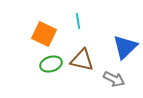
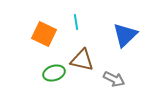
cyan line: moved 2 px left, 1 px down
blue triangle: moved 12 px up
green ellipse: moved 3 px right, 9 px down
